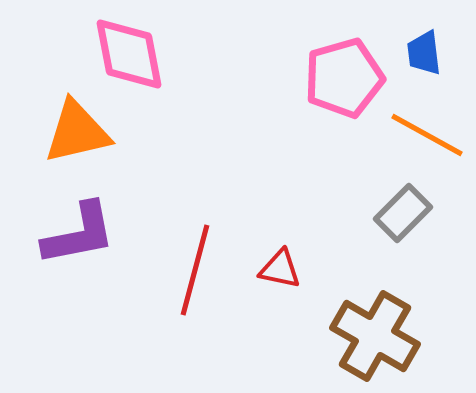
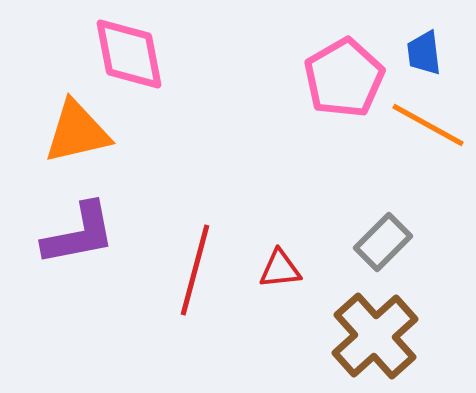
pink pentagon: rotated 14 degrees counterclockwise
orange line: moved 1 px right, 10 px up
gray rectangle: moved 20 px left, 29 px down
red triangle: rotated 18 degrees counterclockwise
brown cross: rotated 18 degrees clockwise
